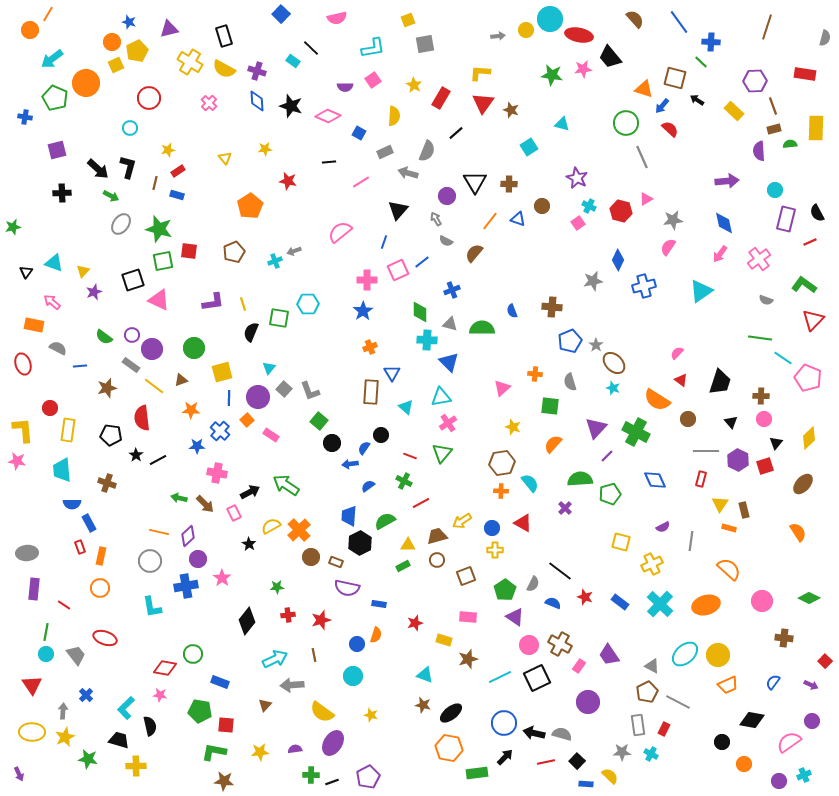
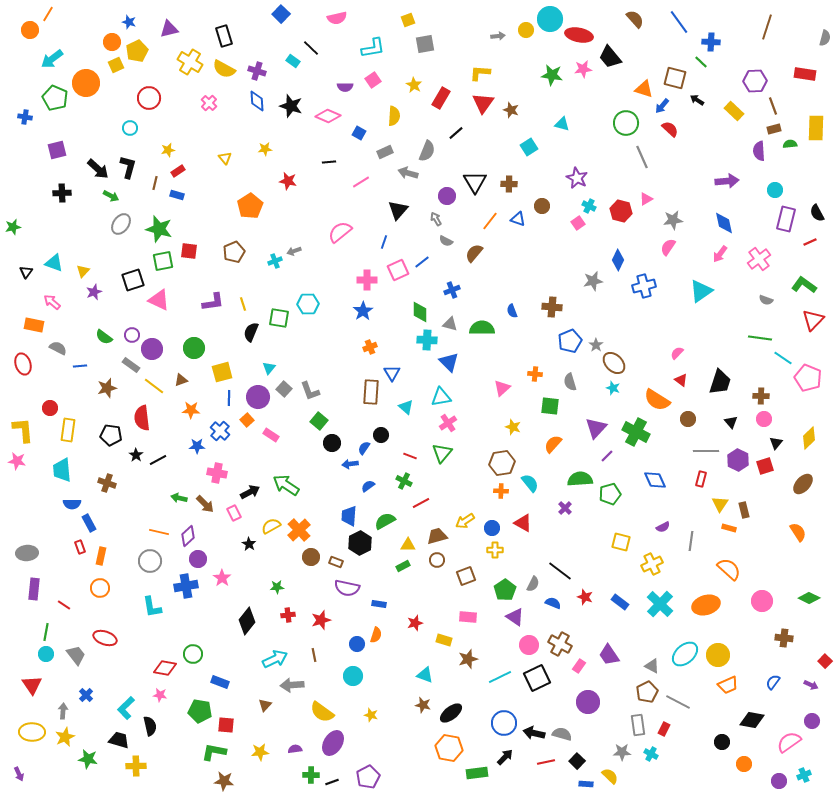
yellow arrow at (462, 521): moved 3 px right
